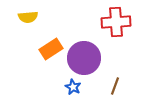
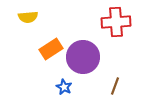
purple circle: moved 1 px left, 1 px up
blue star: moved 9 px left
